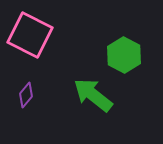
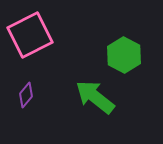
pink square: rotated 36 degrees clockwise
green arrow: moved 2 px right, 2 px down
